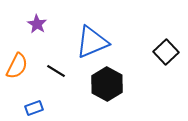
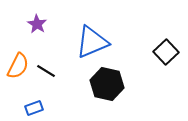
orange semicircle: moved 1 px right
black line: moved 10 px left
black hexagon: rotated 16 degrees counterclockwise
